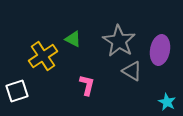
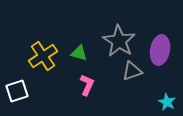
green triangle: moved 6 px right, 14 px down; rotated 12 degrees counterclockwise
gray triangle: rotated 50 degrees counterclockwise
pink L-shape: rotated 10 degrees clockwise
